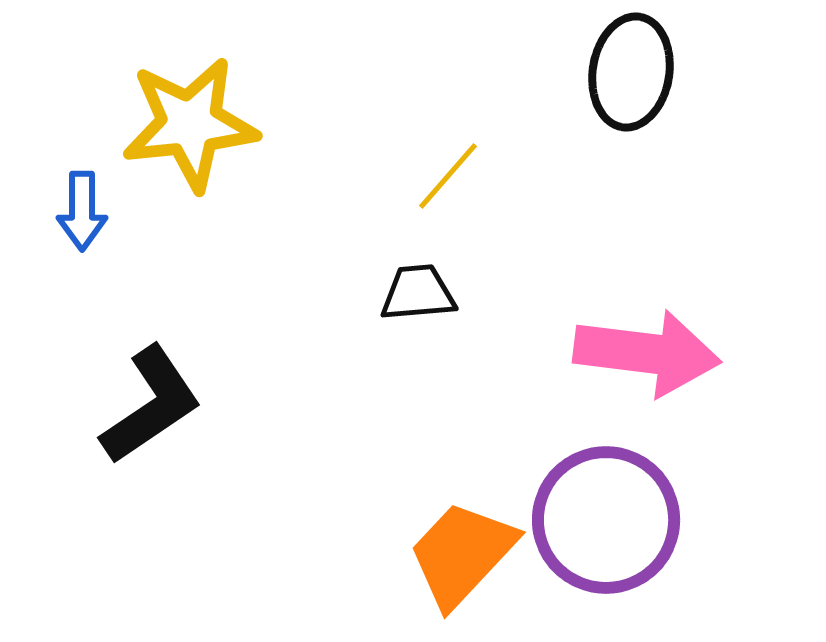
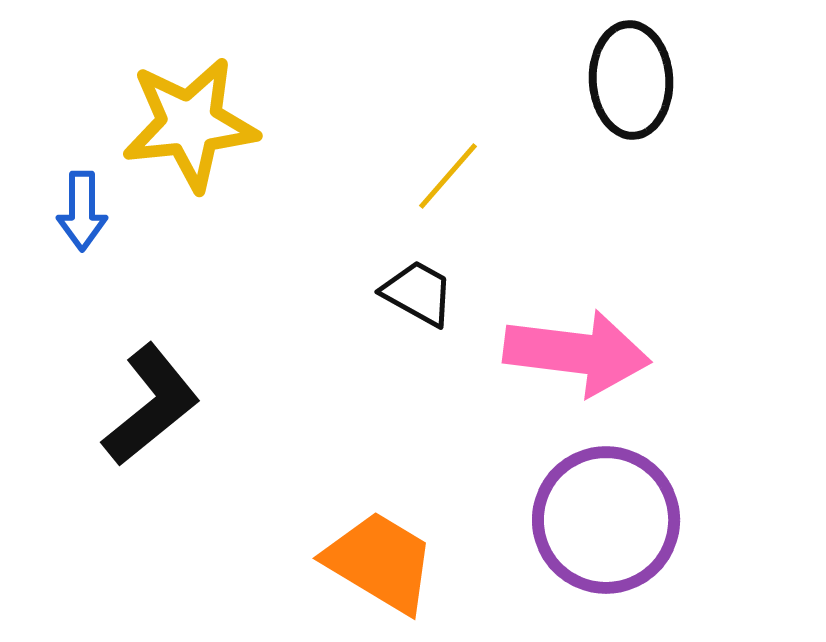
black ellipse: moved 8 px down; rotated 12 degrees counterclockwise
black trapezoid: rotated 34 degrees clockwise
pink arrow: moved 70 px left
black L-shape: rotated 5 degrees counterclockwise
orange trapezoid: moved 82 px left, 8 px down; rotated 78 degrees clockwise
